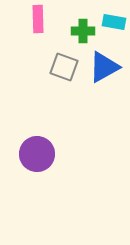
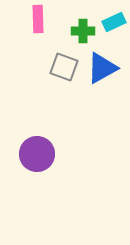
cyan rectangle: rotated 35 degrees counterclockwise
blue triangle: moved 2 px left, 1 px down
